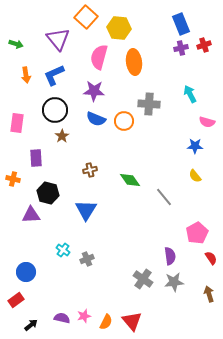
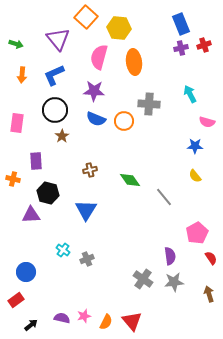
orange arrow at (26, 75): moved 4 px left; rotated 14 degrees clockwise
purple rectangle at (36, 158): moved 3 px down
